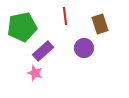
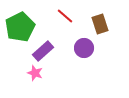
red line: rotated 42 degrees counterclockwise
green pentagon: moved 2 px left; rotated 16 degrees counterclockwise
